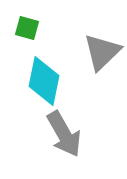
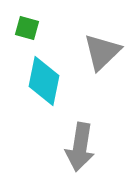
gray arrow: moved 16 px right, 13 px down; rotated 39 degrees clockwise
